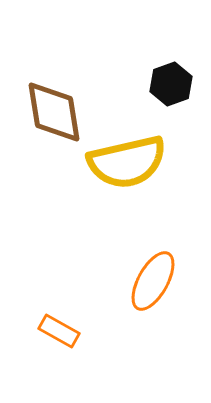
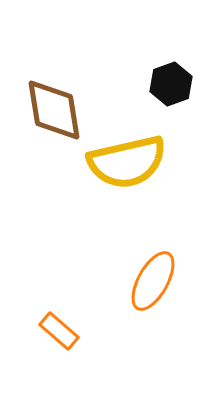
brown diamond: moved 2 px up
orange rectangle: rotated 12 degrees clockwise
